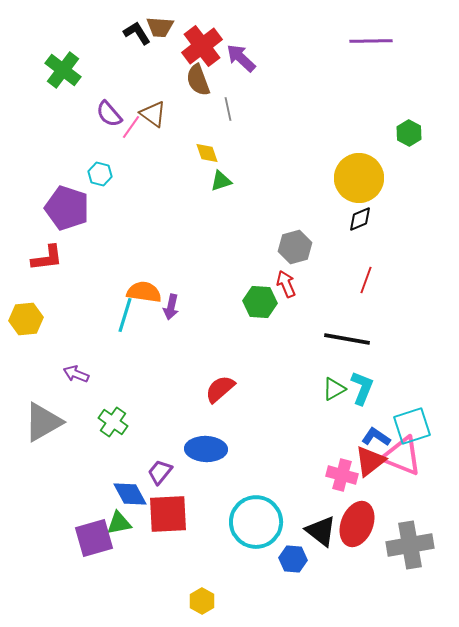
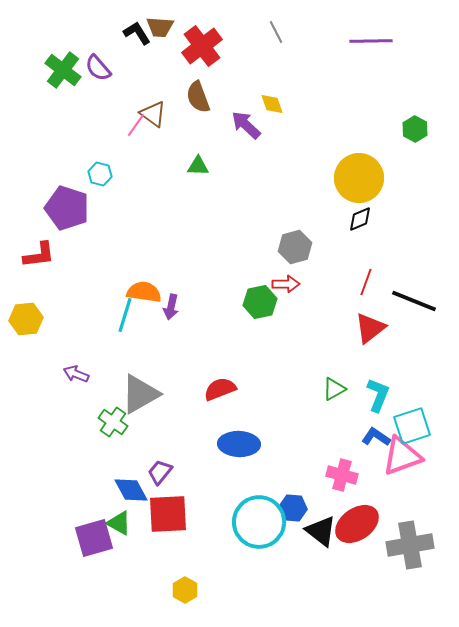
purple arrow at (241, 58): moved 5 px right, 67 px down
brown semicircle at (198, 80): moved 17 px down
gray line at (228, 109): moved 48 px right, 77 px up; rotated 15 degrees counterclockwise
purple semicircle at (109, 114): moved 11 px left, 46 px up
pink line at (131, 127): moved 5 px right, 2 px up
green hexagon at (409, 133): moved 6 px right, 4 px up
yellow diamond at (207, 153): moved 65 px right, 49 px up
green triangle at (221, 181): moved 23 px left, 15 px up; rotated 20 degrees clockwise
red L-shape at (47, 258): moved 8 px left, 3 px up
red line at (366, 280): moved 2 px down
red arrow at (286, 284): rotated 112 degrees clockwise
green hexagon at (260, 302): rotated 16 degrees counterclockwise
black line at (347, 339): moved 67 px right, 38 px up; rotated 12 degrees clockwise
cyan L-shape at (362, 388): moved 16 px right, 7 px down
red semicircle at (220, 389): rotated 20 degrees clockwise
gray triangle at (43, 422): moved 97 px right, 28 px up
blue ellipse at (206, 449): moved 33 px right, 5 px up
pink triangle at (402, 456): rotated 42 degrees counterclockwise
red triangle at (370, 461): moved 133 px up
blue diamond at (130, 494): moved 1 px right, 4 px up
cyan circle at (256, 522): moved 3 px right
green triangle at (119, 523): rotated 40 degrees clockwise
red ellipse at (357, 524): rotated 33 degrees clockwise
blue hexagon at (293, 559): moved 51 px up
yellow hexagon at (202, 601): moved 17 px left, 11 px up
